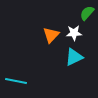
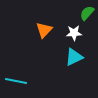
orange triangle: moved 7 px left, 5 px up
